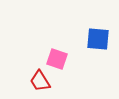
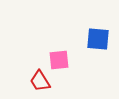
pink square: moved 2 px right, 1 px down; rotated 25 degrees counterclockwise
